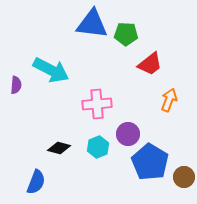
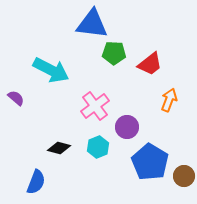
green pentagon: moved 12 px left, 19 px down
purple semicircle: moved 13 px down; rotated 54 degrees counterclockwise
pink cross: moved 2 px left, 2 px down; rotated 32 degrees counterclockwise
purple circle: moved 1 px left, 7 px up
brown circle: moved 1 px up
